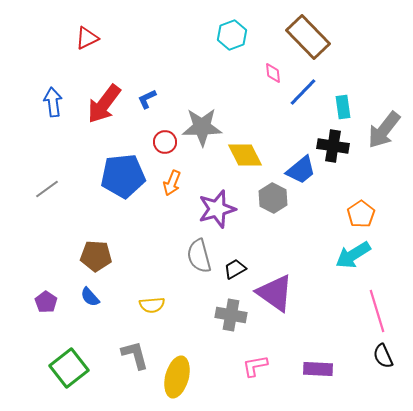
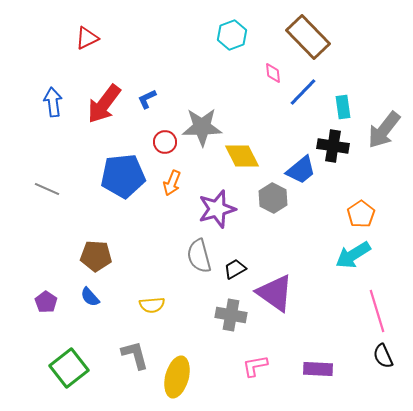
yellow diamond: moved 3 px left, 1 px down
gray line: rotated 60 degrees clockwise
